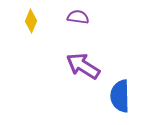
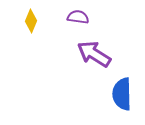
purple arrow: moved 11 px right, 12 px up
blue semicircle: moved 2 px right, 2 px up
